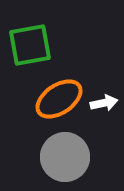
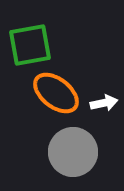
orange ellipse: moved 3 px left, 6 px up; rotated 72 degrees clockwise
gray circle: moved 8 px right, 5 px up
